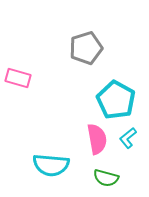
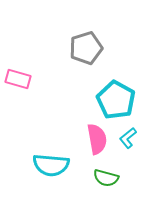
pink rectangle: moved 1 px down
